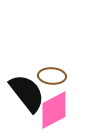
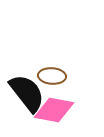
pink diamond: rotated 39 degrees clockwise
